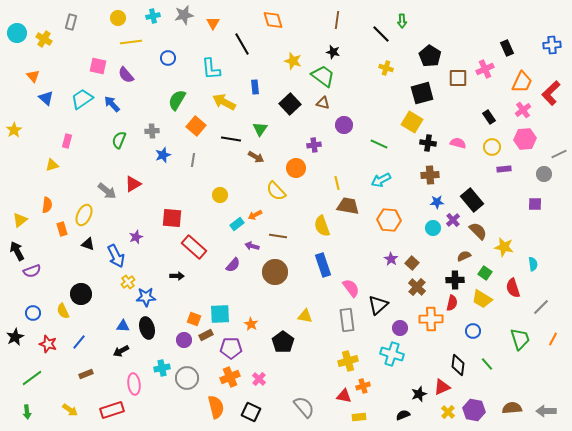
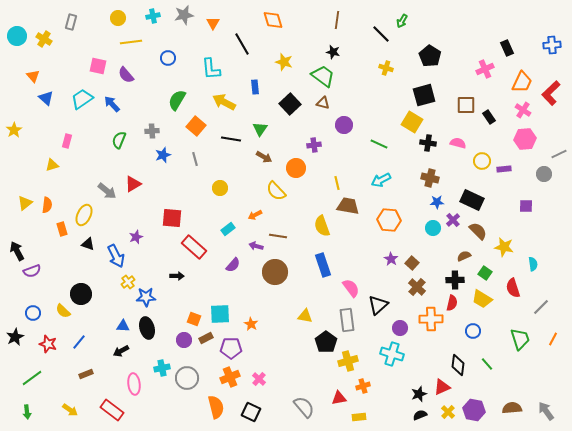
green arrow at (402, 21): rotated 32 degrees clockwise
cyan circle at (17, 33): moved 3 px down
yellow star at (293, 61): moved 9 px left, 1 px down
brown square at (458, 78): moved 8 px right, 27 px down
black square at (422, 93): moved 2 px right, 2 px down
pink cross at (523, 110): rotated 21 degrees counterclockwise
yellow circle at (492, 147): moved 10 px left, 14 px down
brown arrow at (256, 157): moved 8 px right
gray line at (193, 160): moved 2 px right, 1 px up; rotated 24 degrees counterclockwise
brown cross at (430, 175): moved 3 px down; rotated 18 degrees clockwise
yellow circle at (220, 195): moved 7 px up
black rectangle at (472, 200): rotated 25 degrees counterclockwise
purple square at (535, 204): moved 9 px left, 2 px down
yellow triangle at (20, 220): moved 5 px right, 17 px up
cyan rectangle at (237, 224): moved 9 px left, 5 px down
purple arrow at (252, 246): moved 4 px right
yellow semicircle at (63, 311): rotated 21 degrees counterclockwise
brown rectangle at (206, 335): moved 3 px down
black pentagon at (283, 342): moved 43 px right
red triangle at (344, 396): moved 5 px left, 2 px down; rotated 21 degrees counterclockwise
red rectangle at (112, 410): rotated 55 degrees clockwise
gray arrow at (546, 411): rotated 54 degrees clockwise
black semicircle at (403, 415): moved 17 px right
